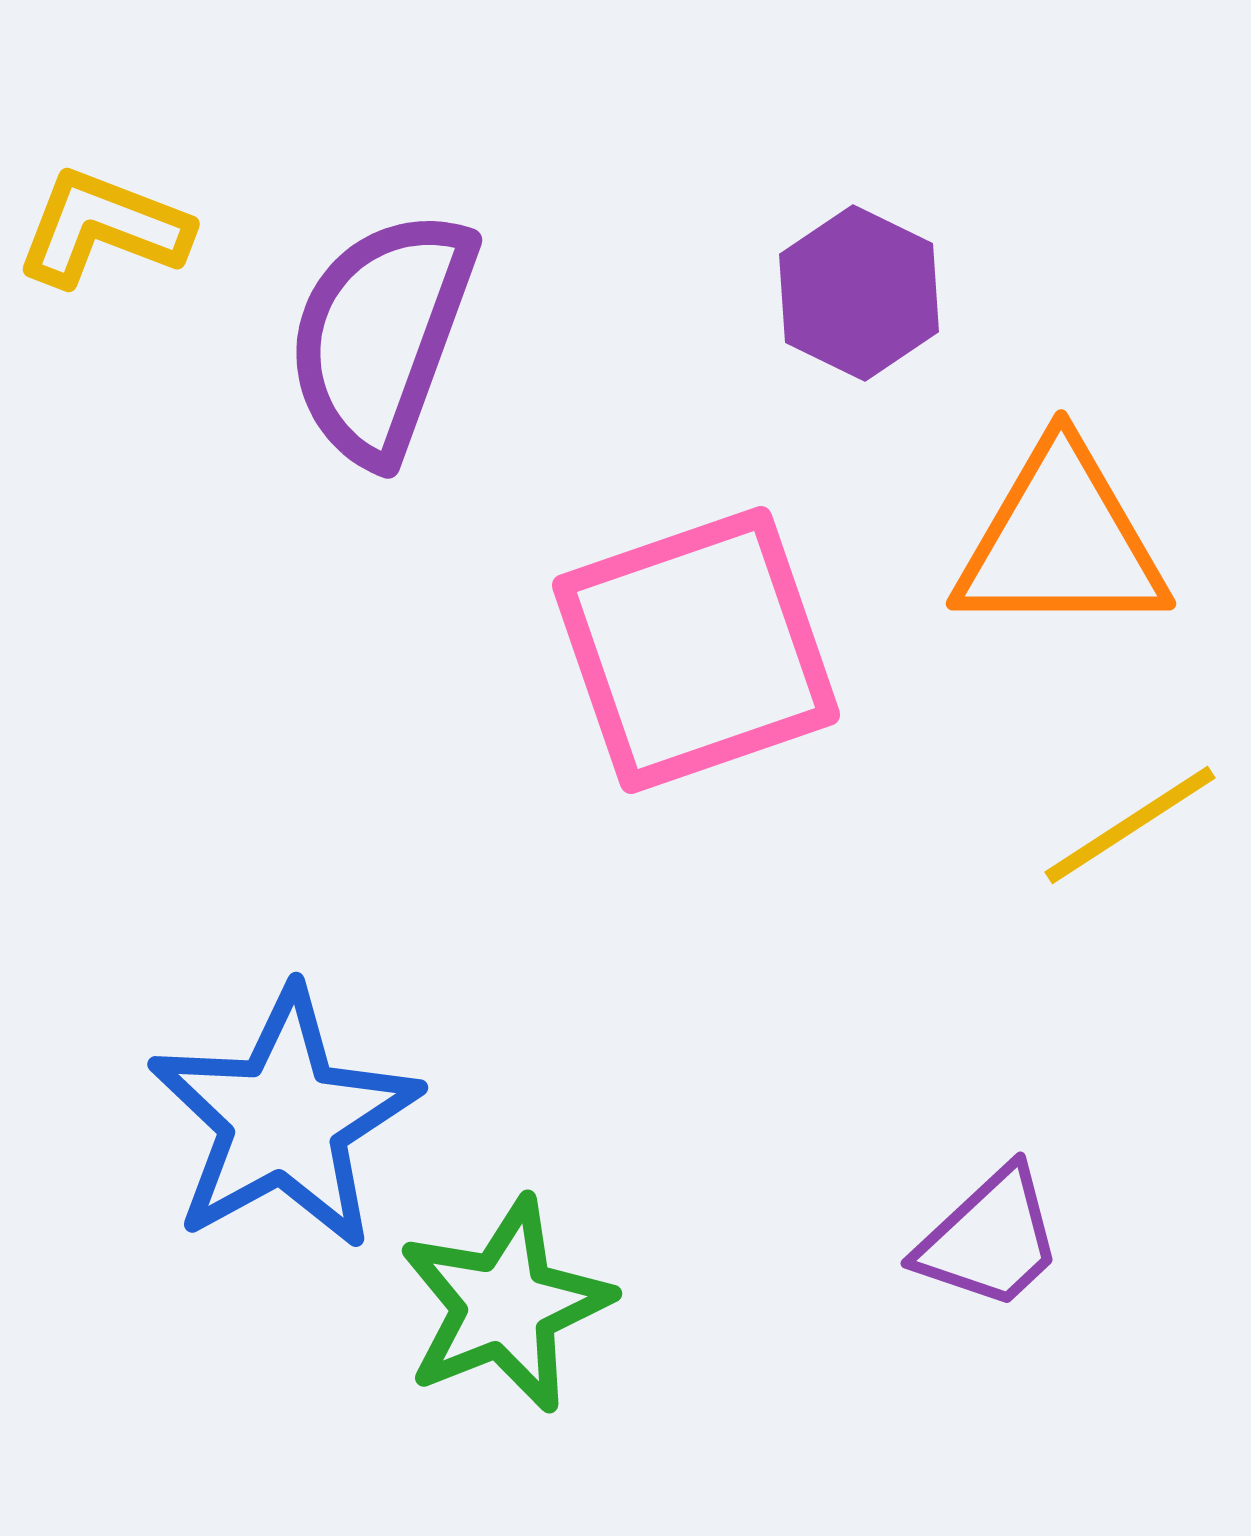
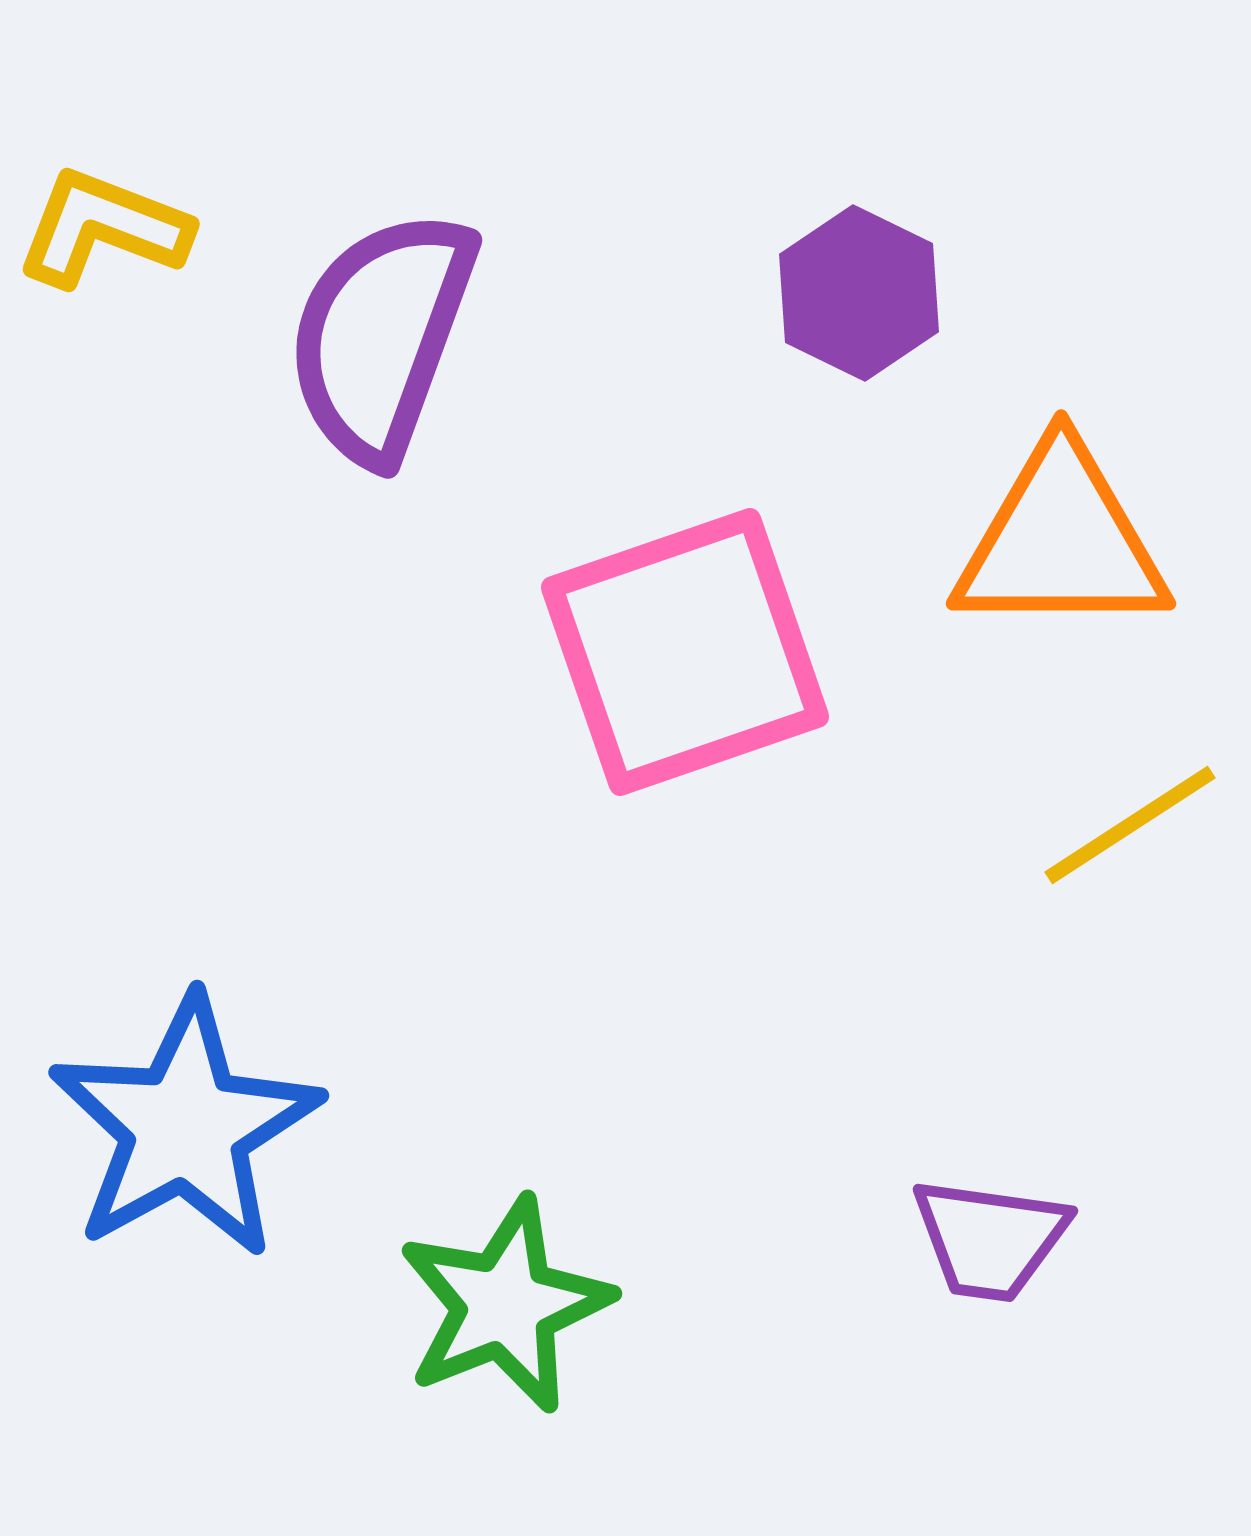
pink square: moved 11 px left, 2 px down
blue star: moved 99 px left, 8 px down
purple trapezoid: rotated 51 degrees clockwise
